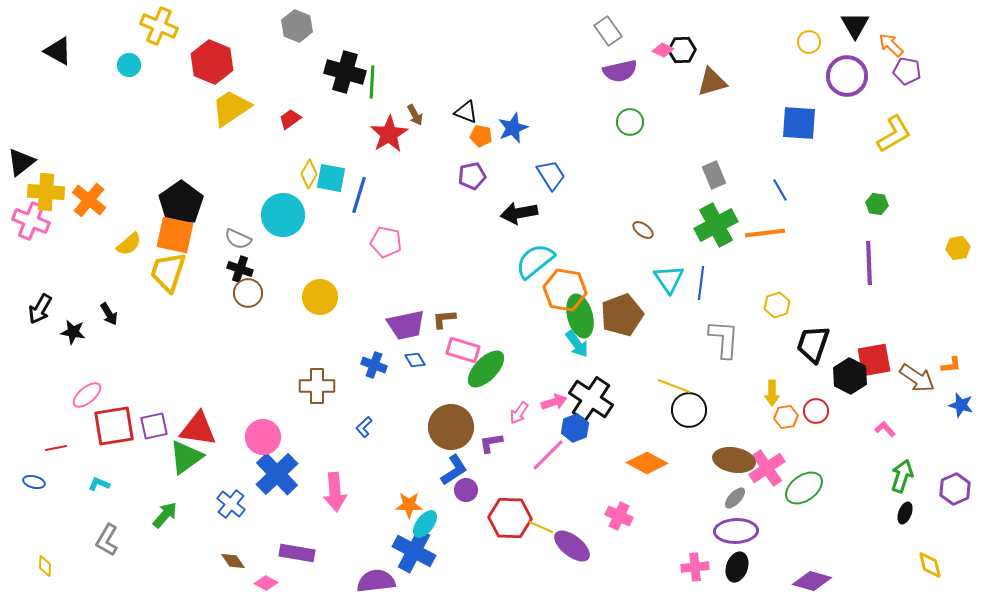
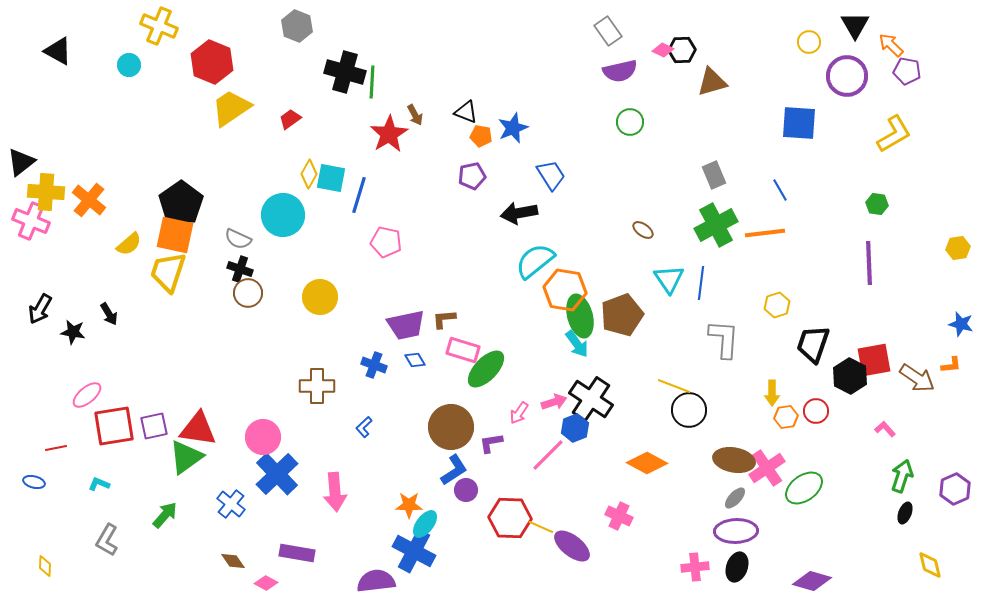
blue star at (961, 405): moved 81 px up
